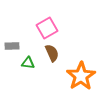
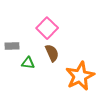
pink square: rotated 15 degrees counterclockwise
orange star: moved 1 px left; rotated 8 degrees clockwise
